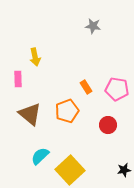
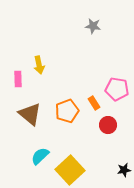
yellow arrow: moved 4 px right, 8 px down
orange rectangle: moved 8 px right, 16 px down
